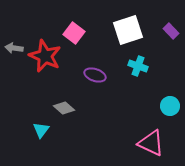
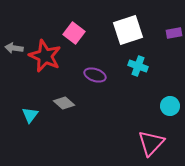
purple rectangle: moved 3 px right, 2 px down; rotated 56 degrees counterclockwise
gray diamond: moved 5 px up
cyan triangle: moved 11 px left, 15 px up
pink triangle: rotated 48 degrees clockwise
